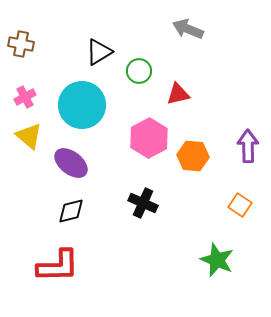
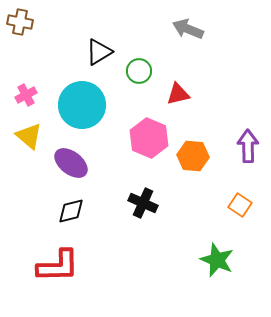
brown cross: moved 1 px left, 22 px up
pink cross: moved 1 px right, 2 px up
pink hexagon: rotated 9 degrees counterclockwise
